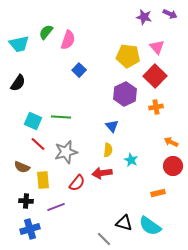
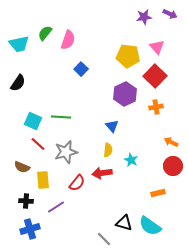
purple star: rotated 21 degrees counterclockwise
green semicircle: moved 1 px left, 1 px down
blue square: moved 2 px right, 1 px up
purple line: rotated 12 degrees counterclockwise
